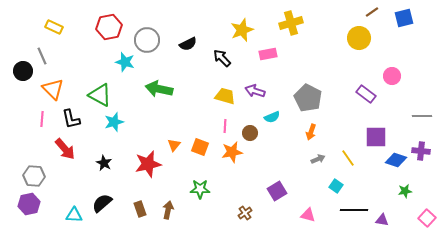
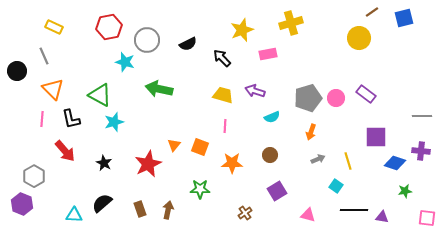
gray line at (42, 56): moved 2 px right
black circle at (23, 71): moved 6 px left
pink circle at (392, 76): moved 56 px left, 22 px down
yellow trapezoid at (225, 96): moved 2 px left, 1 px up
gray pentagon at (308, 98): rotated 28 degrees clockwise
brown circle at (250, 133): moved 20 px right, 22 px down
red arrow at (65, 149): moved 2 px down
orange star at (232, 152): moved 11 px down; rotated 10 degrees clockwise
yellow line at (348, 158): moved 3 px down; rotated 18 degrees clockwise
blue diamond at (396, 160): moved 1 px left, 3 px down
red star at (148, 164): rotated 12 degrees counterclockwise
gray hexagon at (34, 176): rotated 25 degrees clockwise
purple hexagon at (29, 204): moved 7 px left; rotated 25 degrees counterclockwise
pink square at (427, 218): rotated 36 degrees counterclockwise
purple triangle at (382, 220): moved 3 px up
